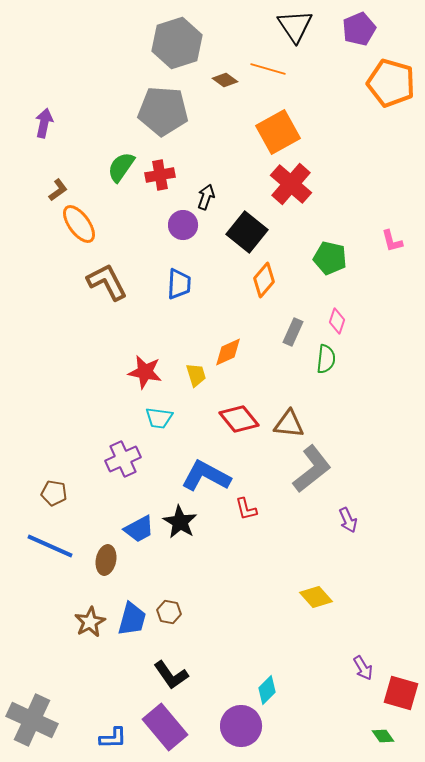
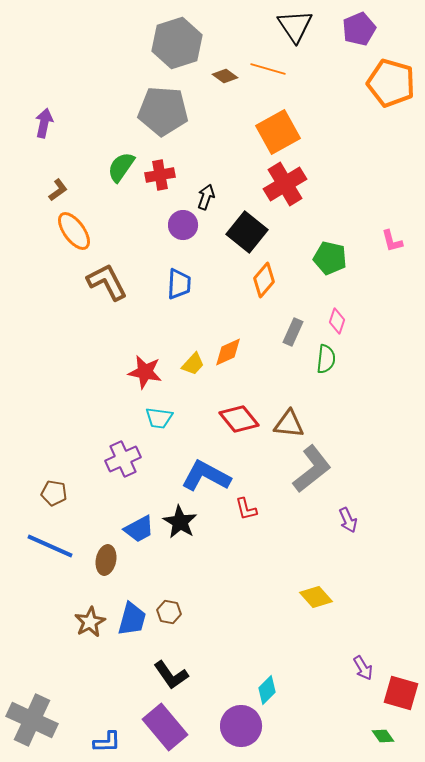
brown diamond at (225, 80): moved 4 px up
red cross at (291, 184): moved 6 px left; rotated 18 degrees clockwise
orange ellipse at (79, 224): moved 5 px left, 7 px down
yellow trapezoid at (196, 375): moved 3 px left, 11 px up; rotated 60 degrees clockwise
blue L-shape at (113, 738): moved 6 px left, 4 px down
